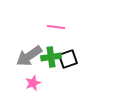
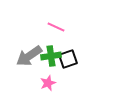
pink line: rotated 18 degrees clockwise
green cross: moved 1 px up
pink star: moved 15 px right
